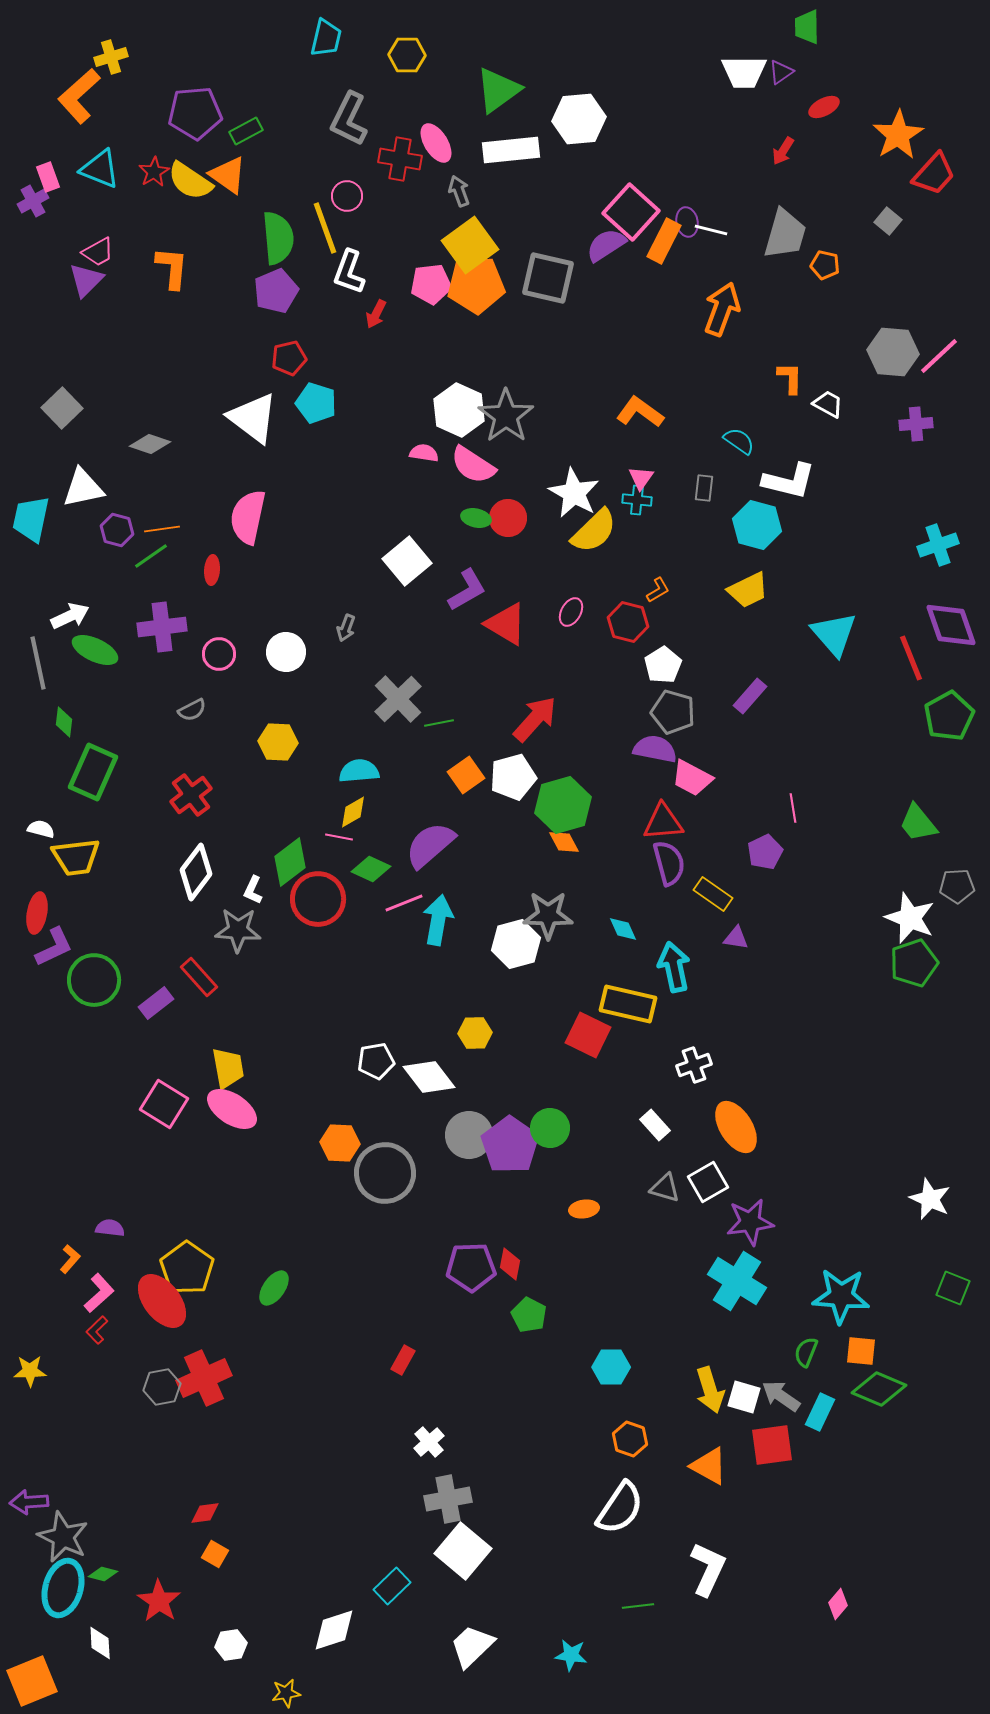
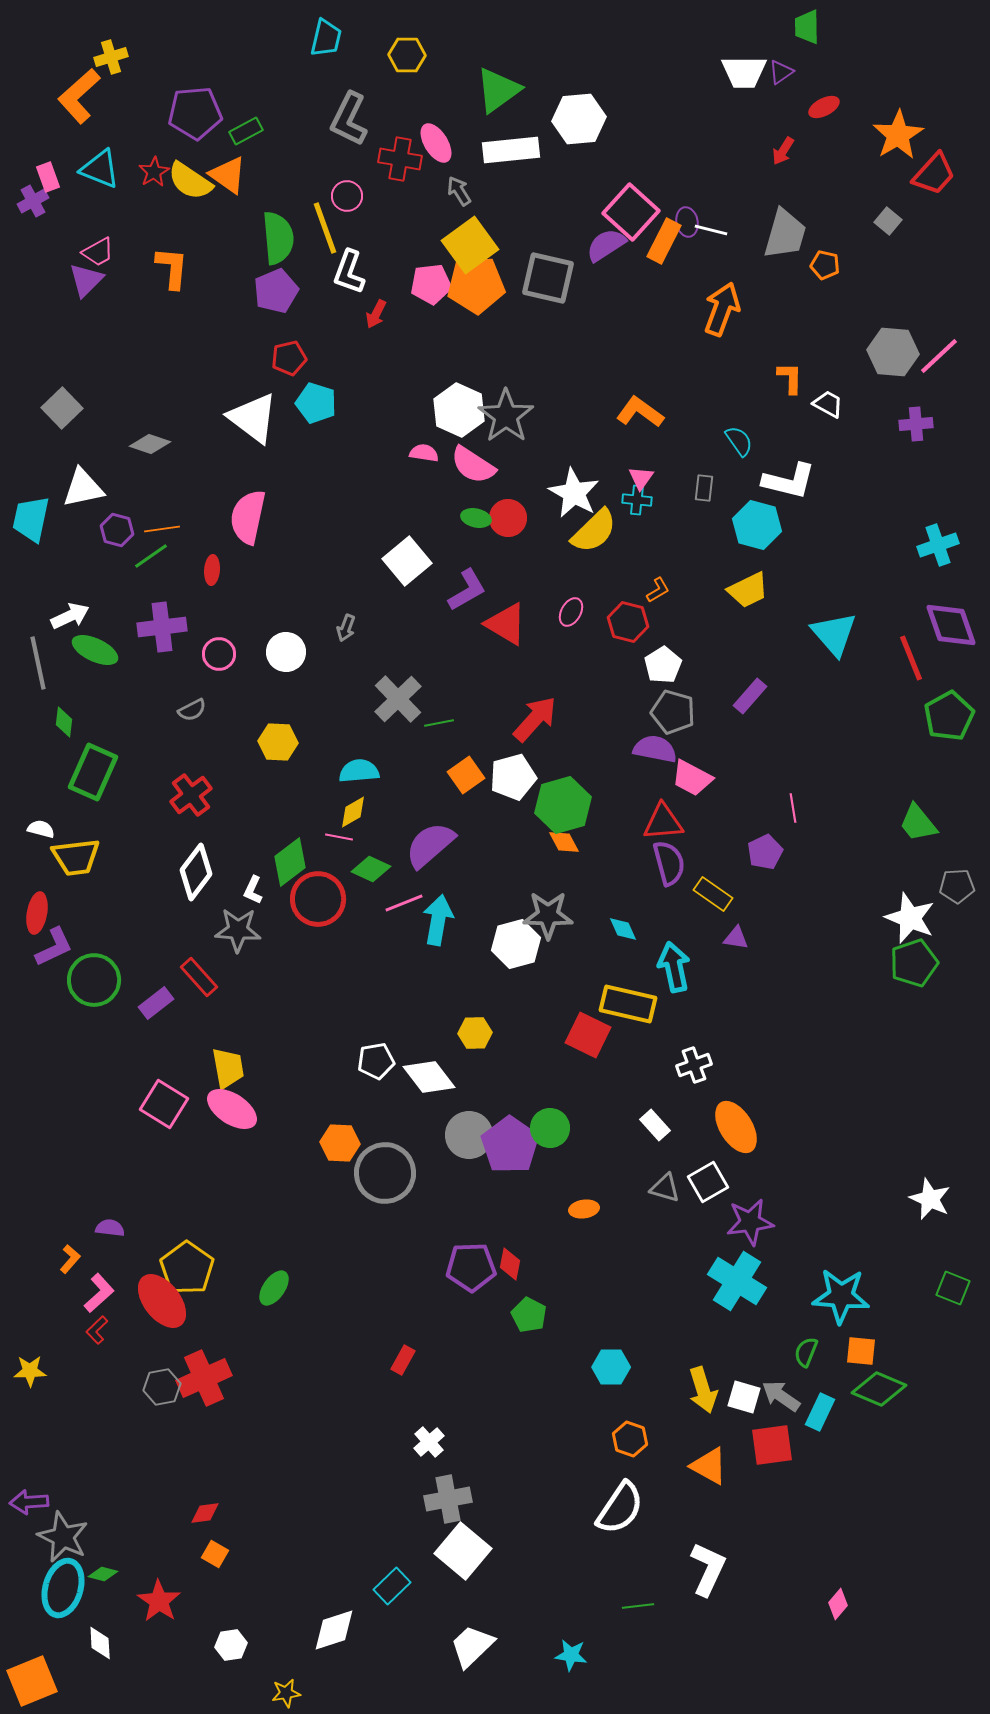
gray arrow at (459, 191): rotated 12 degrees counterclockwise
cyan semicircle at (739, 441): rotated 20 degrees clockwise
yellow arrow at (710, 1390): moved 7 px left
